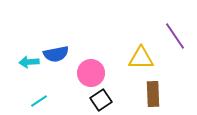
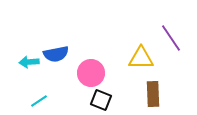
purple line: moved 4 px left, 2 px down
black square: rotated 35 degrees counterclockwise
